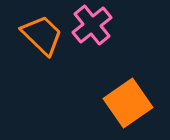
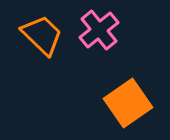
pink cross: moved 7 px right, 5 px down
